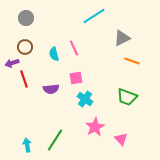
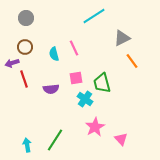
orange line: rotated 35 degrees clockwise
green trapezoid: moved 25 px left, 14 px up; rotated 55 degrees clockwise
